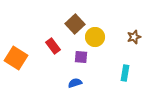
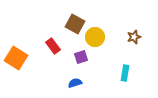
brown square: rotated 18 degrees counterclockwise
purple square: rotated 24 degrees counterclockwise
